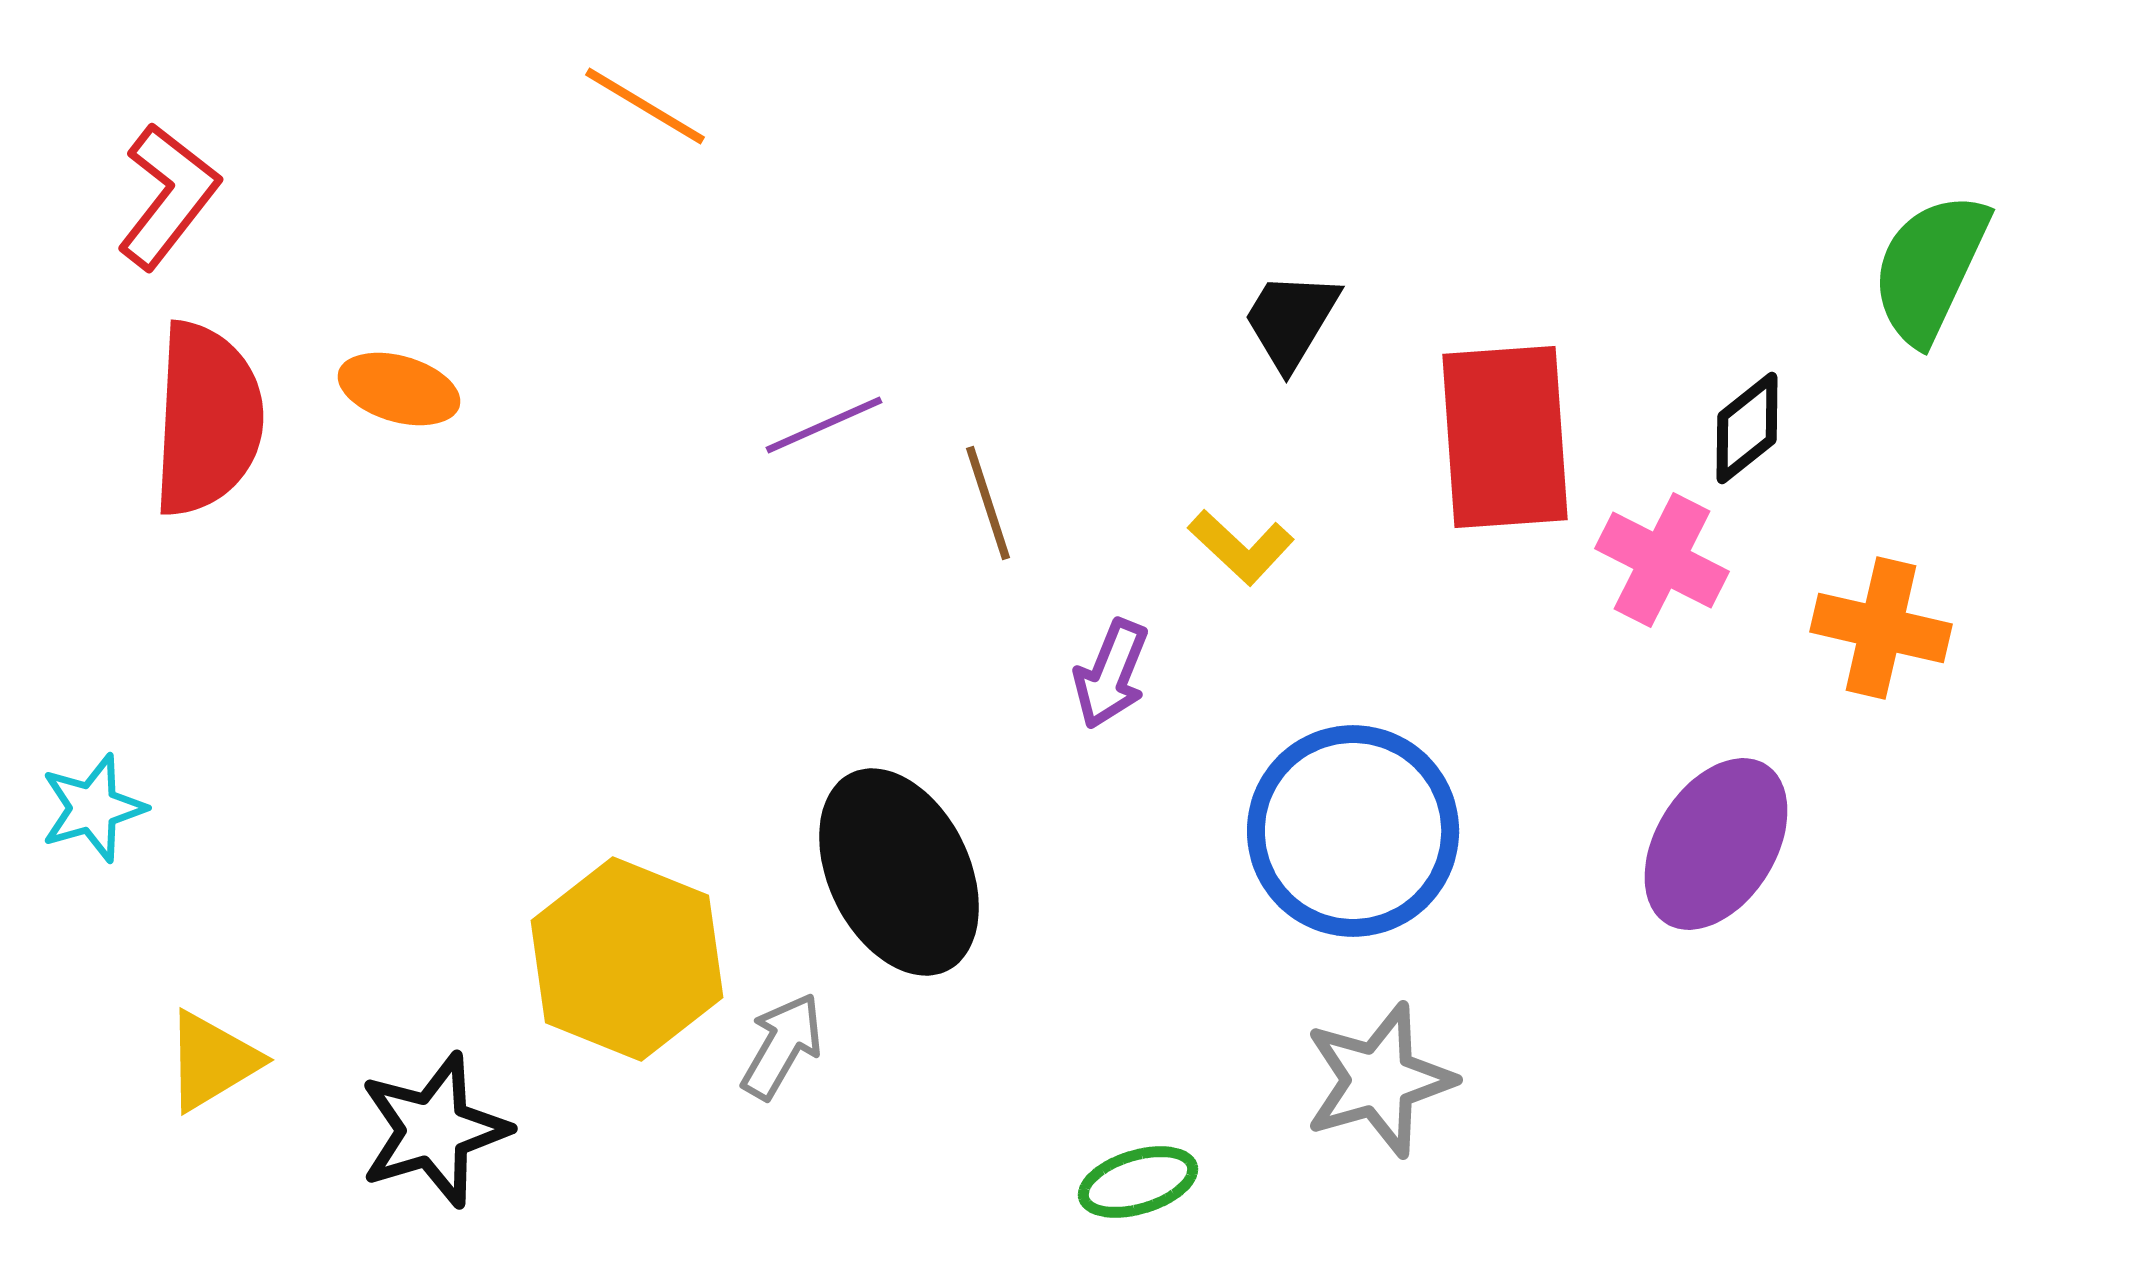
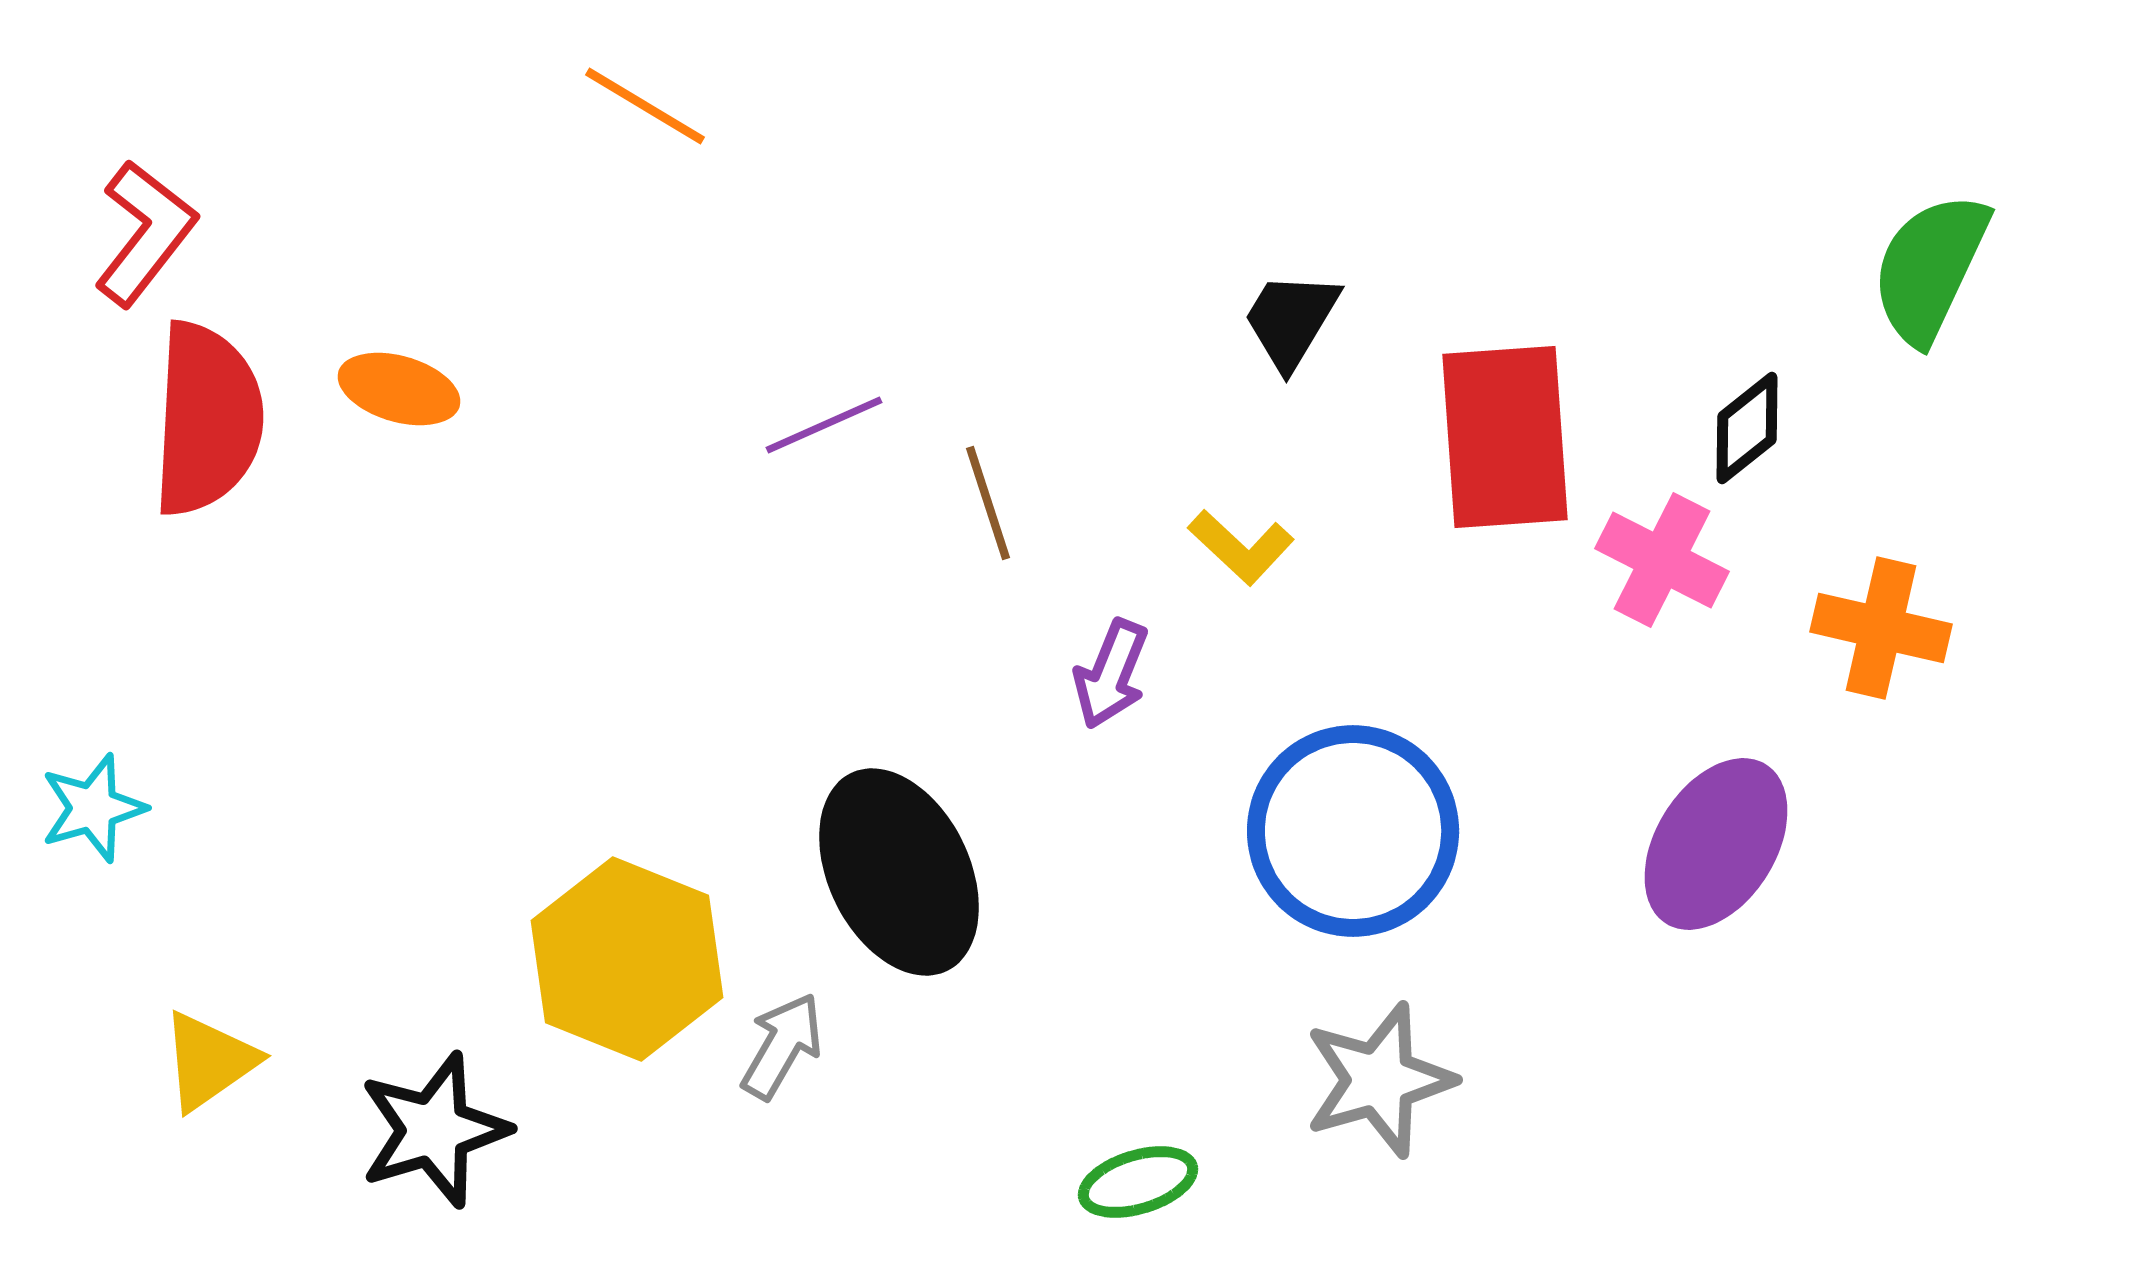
red L-shape: moved 23 px left, 37 px down
yellow triangle: moved 3 px left; rotated 4 degrees counterclockwise
